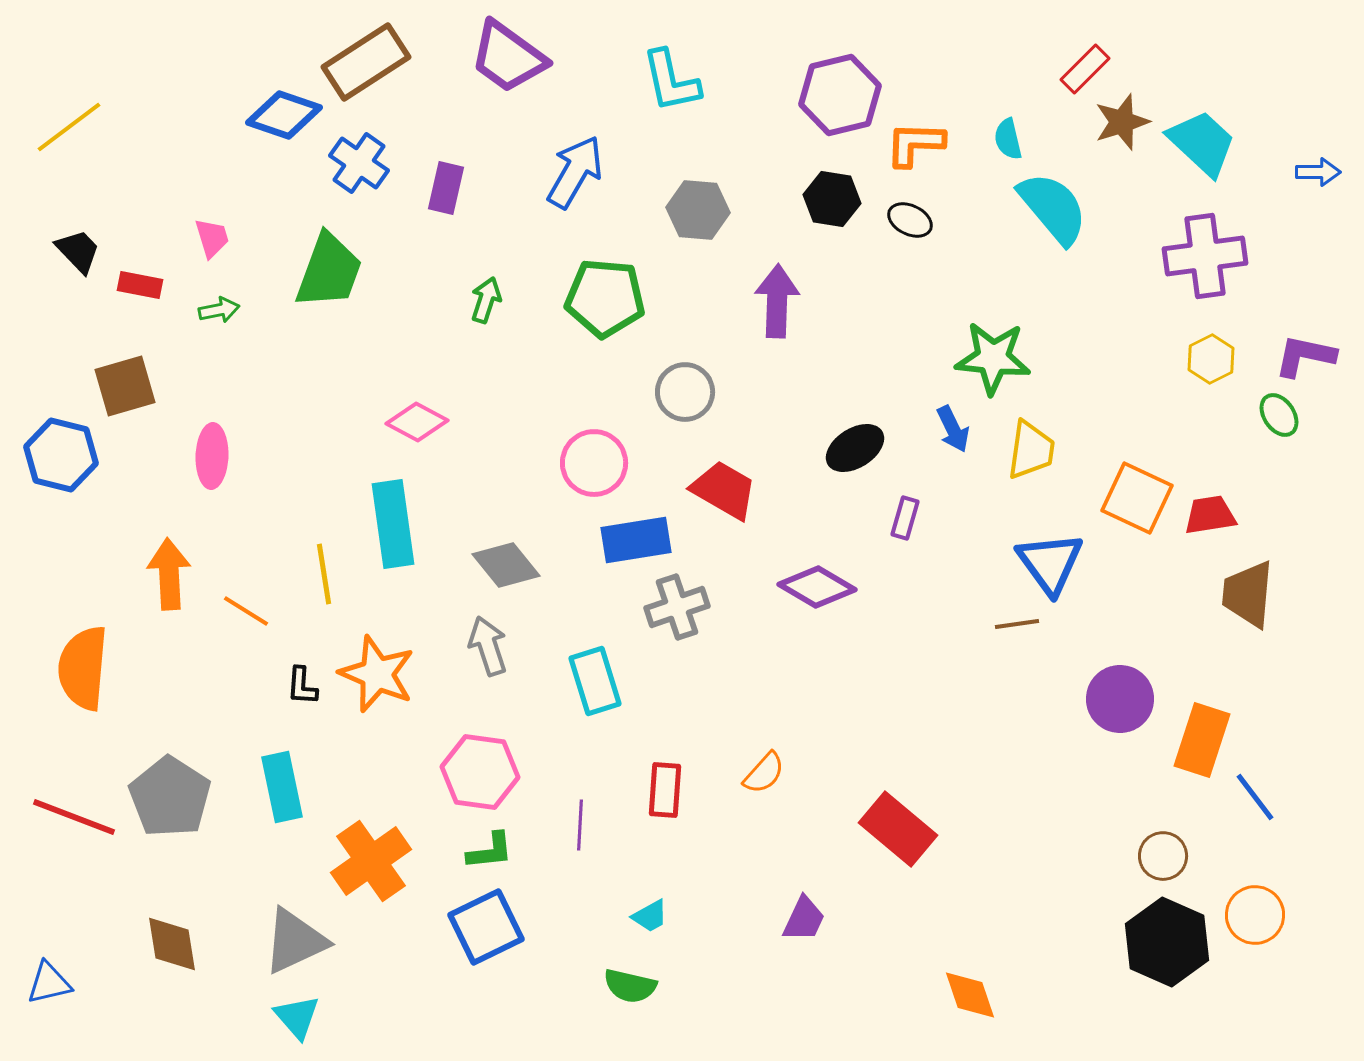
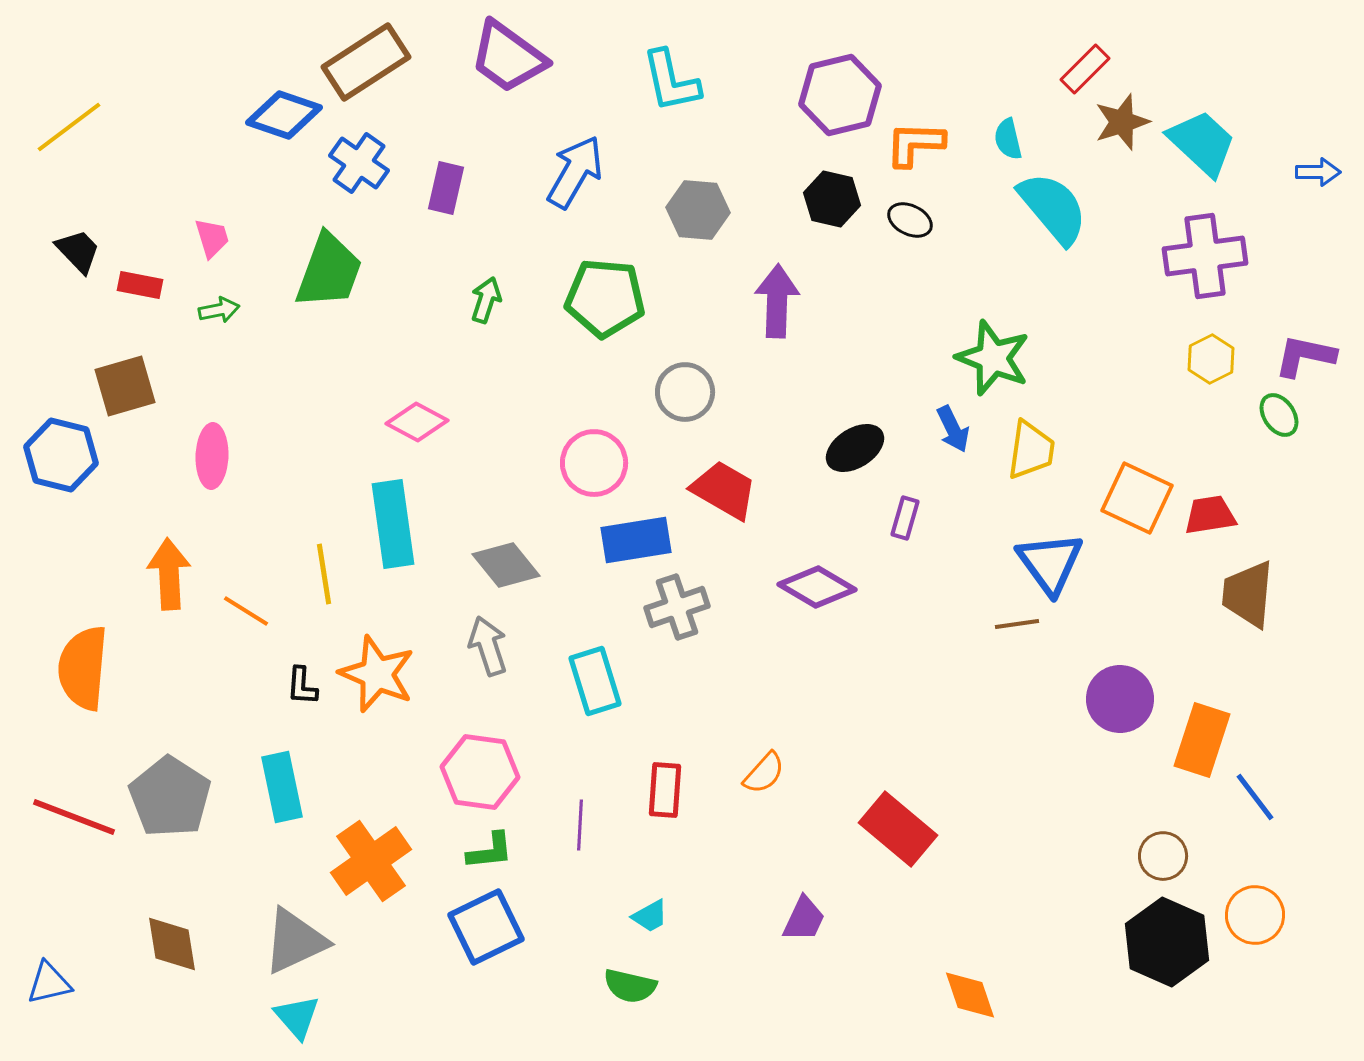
black hexagon at (832, 199): rotated 4 degrees clockwise
green star at (993, 358): rotated 16 degrees clockwise
